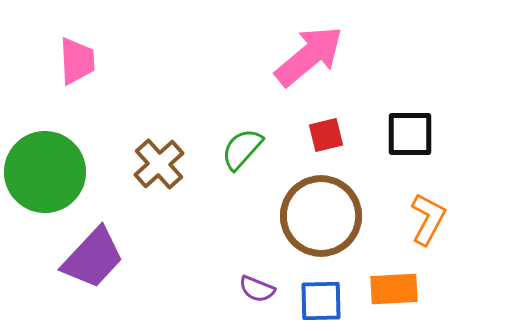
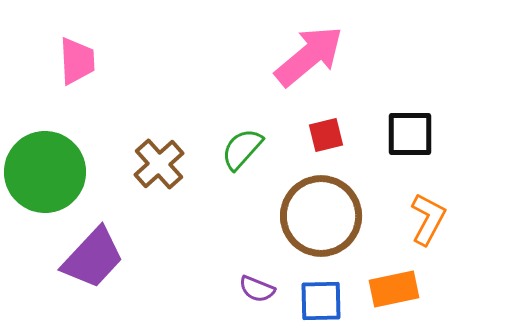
orange rectangle: rotated 9 degrees counterclockwise
